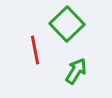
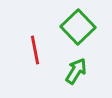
green square: moved 11 px right, 3 px down
